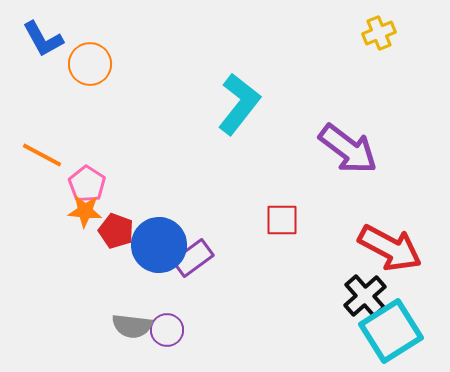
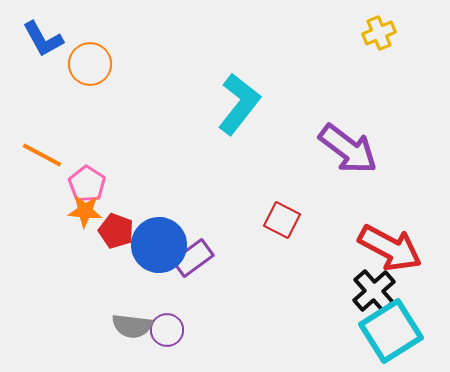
red square: rotated 27 degrees clockwise
black cross: moved 9 px right, 5 px up
